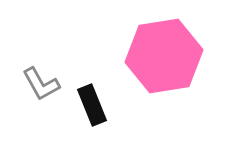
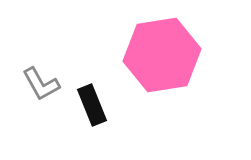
pink hexagon: moved 2 px left, 1 px up
